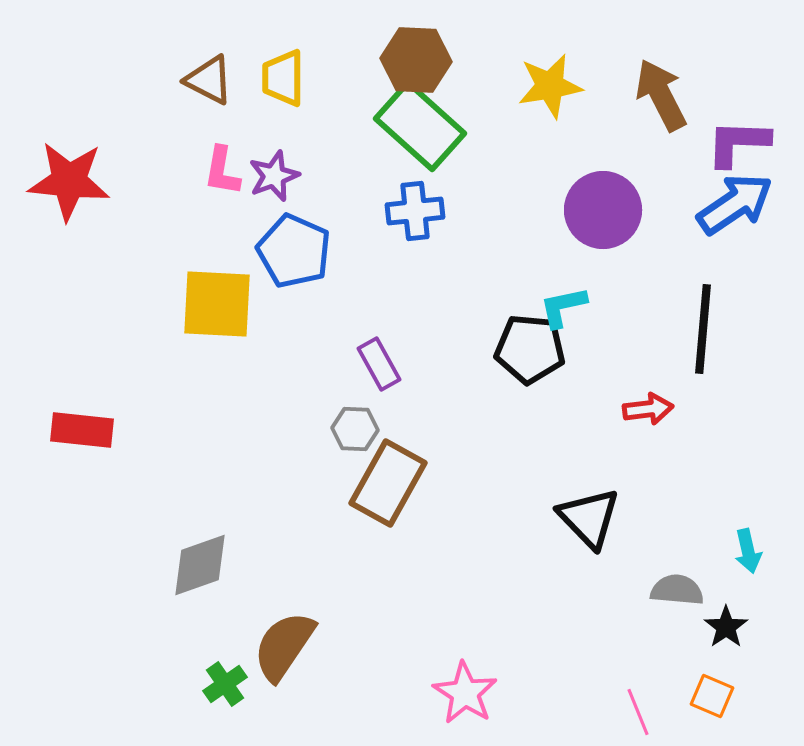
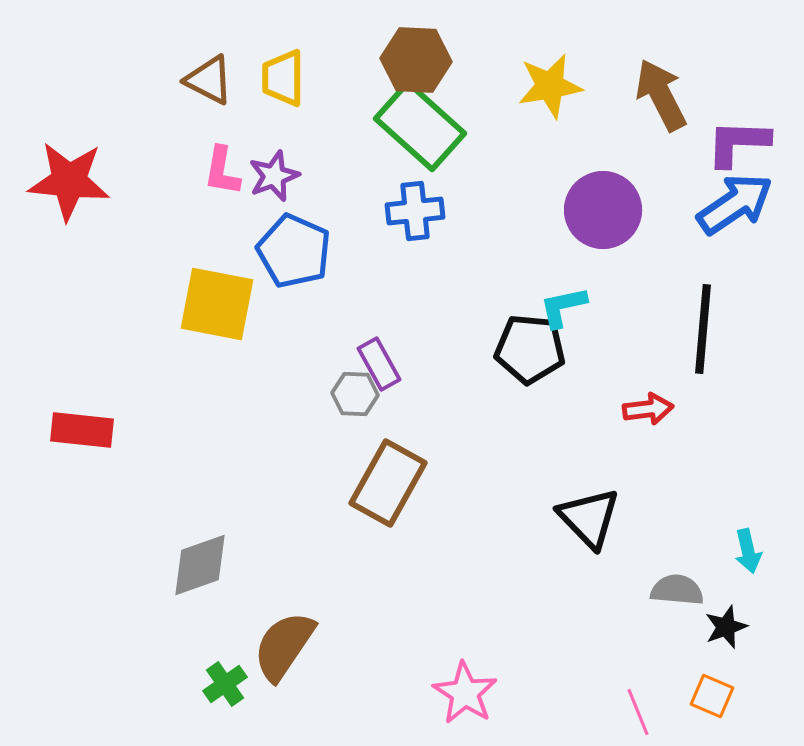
yellow square: rotated 8 degrees clockwise
gray hexagon: moved 35 px up
black star: rotated 15 degrees clockwise
